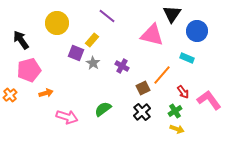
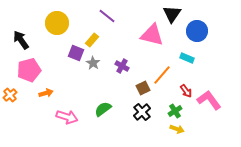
red arrow: moved 3 px right, 1 px up
